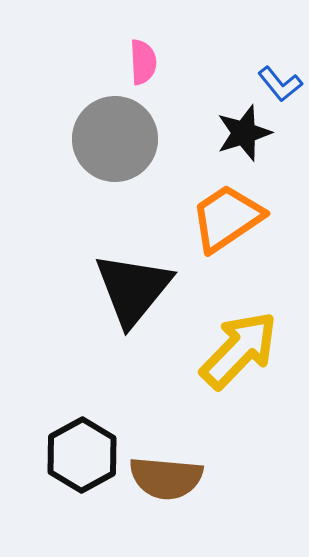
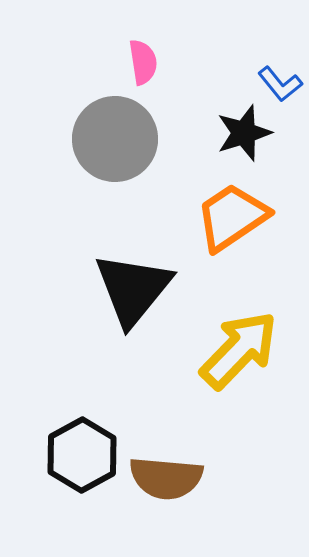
pink semicircle: rotated 6 degrees counterclockwise
orange trapezoid: moved 5 px right, 1 px up
